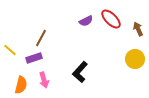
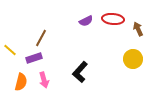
red ellipse: moved 2 px right; rotated 40 degrees counterclockwise
yellow circle: moved 2 px left
orange semicircle: moved 3 px up
